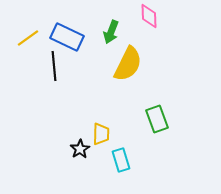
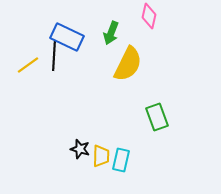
pink diamond: rotated 15 degrees clockwise
green arrow: moved 1 px down
yellow line: moved 27 px down
black line: moved 10 px up; rotated 8 degrees clockwise
green rectangle: moved 2 px up
yellow trapezoid: moved 22 px down
black star: rotated 24 degrees counterclockwise
cyan rectangle: rotated 30 degrees clockwise
